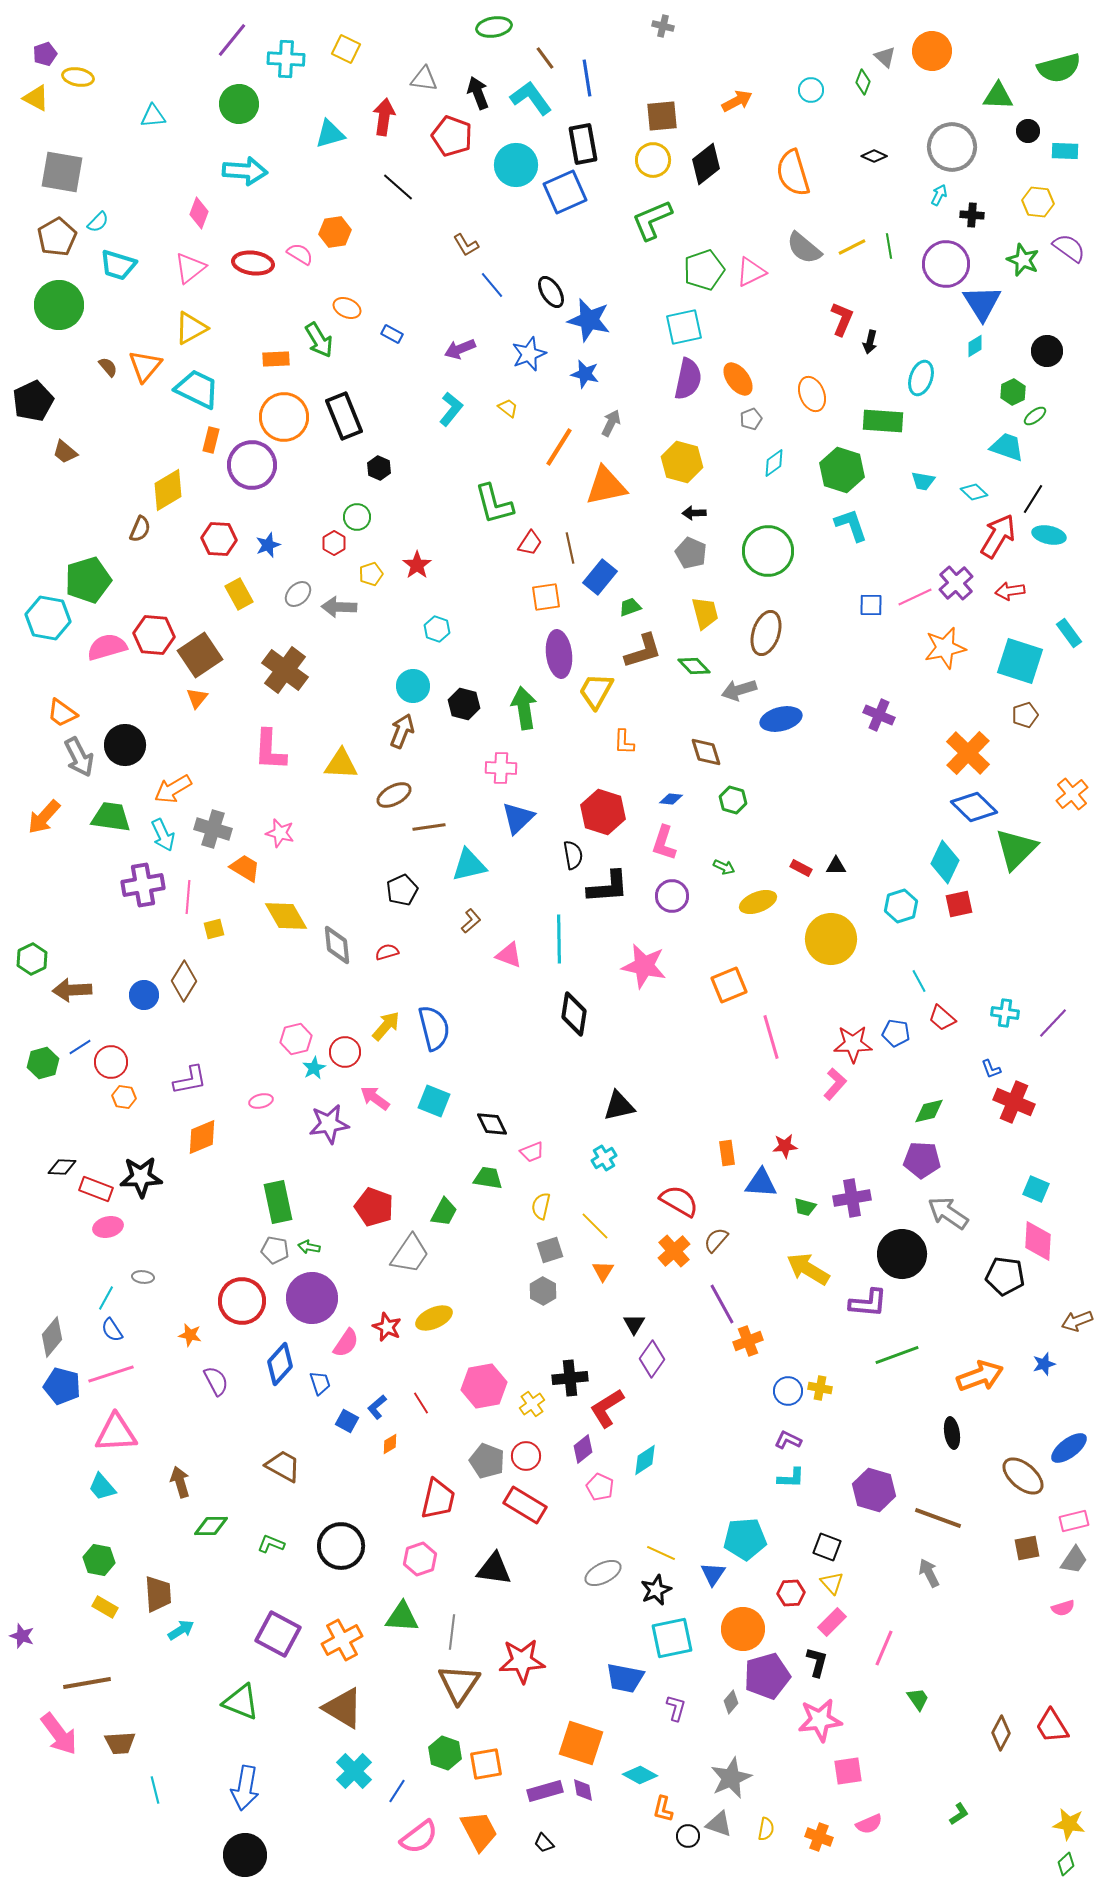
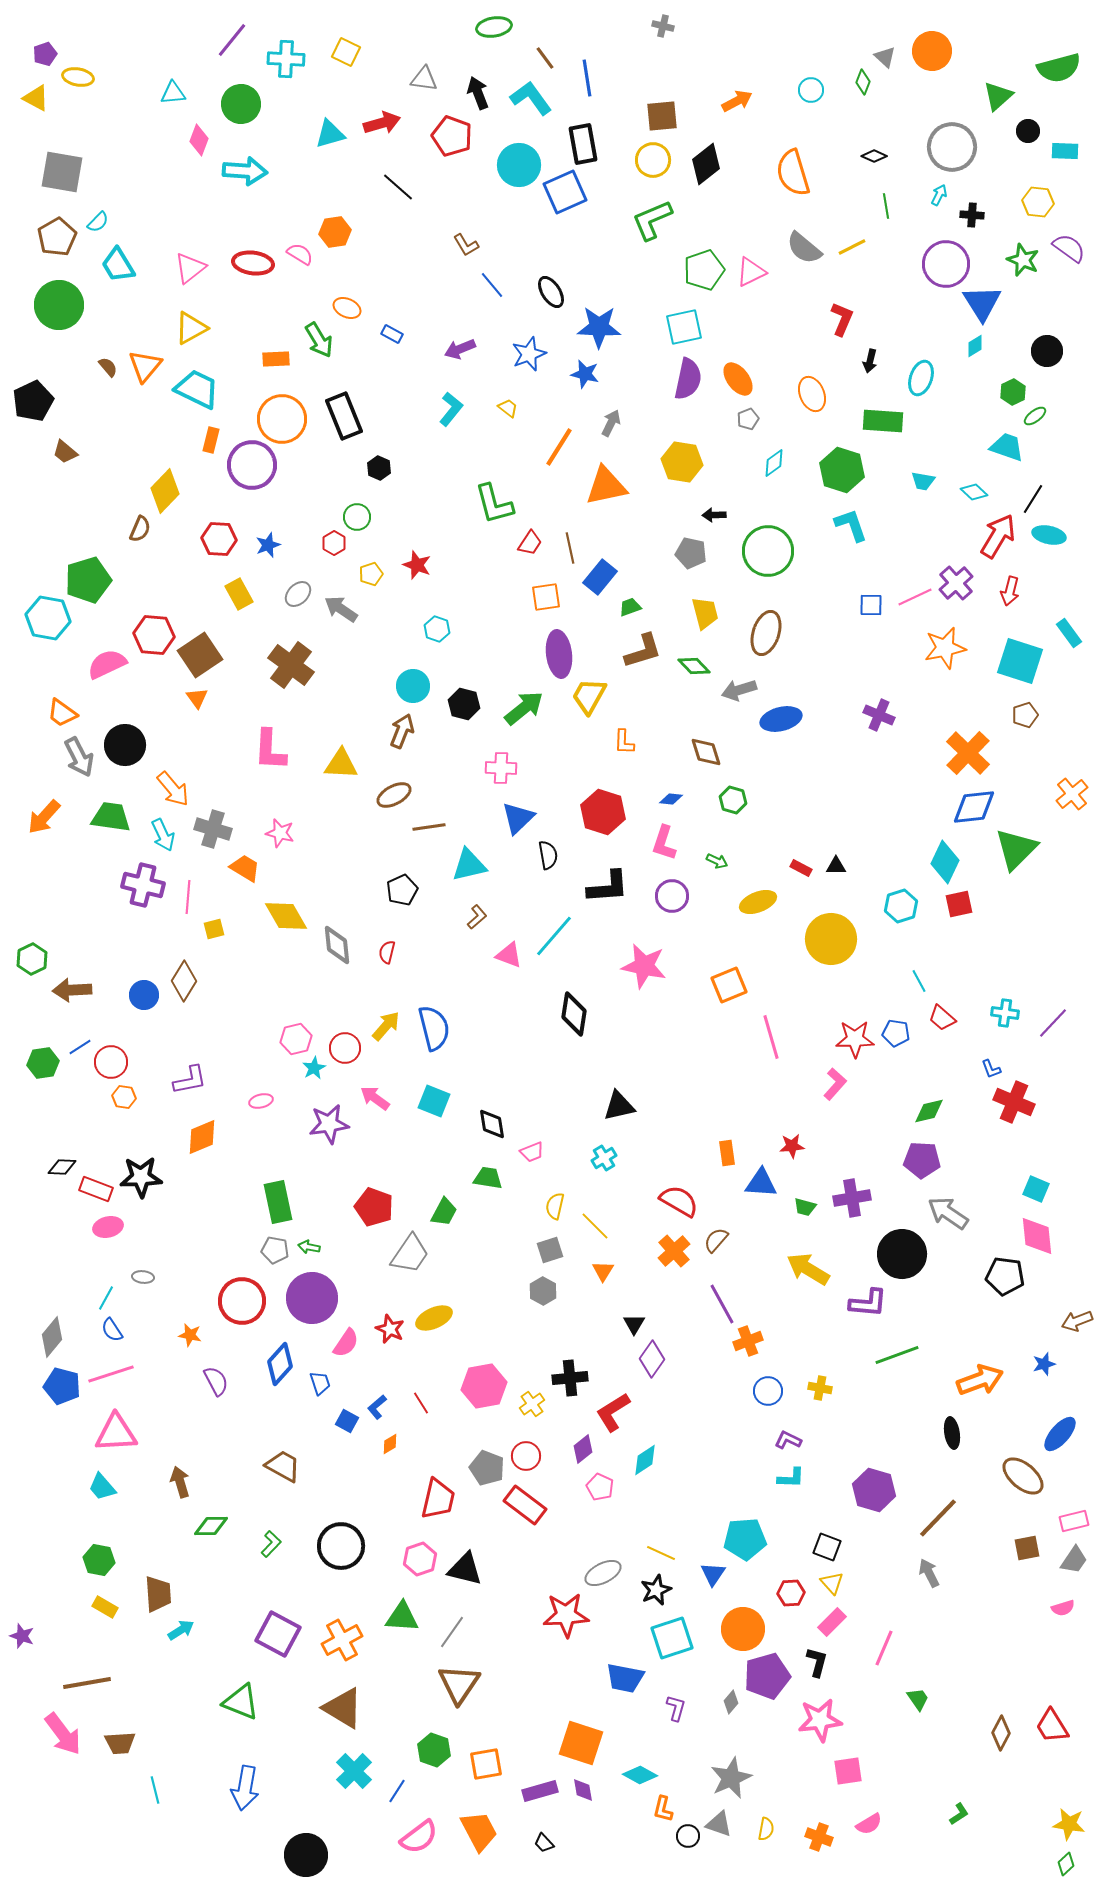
yellow square at (346, 49): moved 3 px down
green triangle at (998, 96): rotated 44 degrees counterclockwise
green circle at (239, 104): moved 2 px right
cyan triangle at (153, 116): moved 20 px right, 23 px up
red arrow at (384, 117): moved 2 px left, 6 px down; rotated 66 degrees clockwise
cyan circle at (516, 165): moved 3 px right
pink diamond at (199, 213): moved 73 px up
green line at (889, 246): moved 3 px left, 40 px up
cyan trapezoid at (118, 265): rotated 42 degrees clockwise
blue star at (589, 320): moved 10 px right, 7 px down; rotated 12 degrees counterclockwise
black arrow at (870, 342): moved 19 px down
orange circle at (284, 417): moved 2 px left, 2 px down
gray pentagon at (751, 419): moved 3 px left
yellow hexagon at (682, 462): rotated 6 degrees counterclockwise
yellow diamond at (168, 490): moved 3 px left, 1 px down; rotated 15 degrees counterclockwise
black arrow at (694, 513): moved 20 px right, 2 px down
gray pentagon at (691, 553): rotated 12 degrees counterclockwise
red star at (417, 565): rotated 16 degrees counterclockwise
red arrow at (1010, 591): rotated 68 degrees counterclockwise
gray arrow at (339, 607): moved 2 px right, 2 px down; rotated 32 degrees clockwise
pink semicircle at (107, 647): moved 17 px down; rotated 9 degrees counterclockwise
brown cross at (285, 670): moved 6 px right, 5 px up
yellow trapezoid at (596, 691): moved 7 px left, 5 px down
orange triangle at (197, 698): rotated 15 degrees counterclockwise
green arrow at (524, 708): rotated 60 degrees clockwise
orange arrow at (173, 789): rotated 99 degrees counterclockwise
blue diamond at (974, 807): rotated 51 degrees counterclockwise
black semicircle at (573, 855): moved 25 px left
green arrow at (724, 867): moved 7 px left, 6 px up
purple cross at (143, 885): rotated 24 degrees clockwise
brown L-shape at (471, 921): moved 6 px right, 4 px up
cyan line at (559, 939): moved 5 px left, 3 px up; rotated 42 degrees clockwise
red semicircle at (387, 952): rotated 60 degrees counterclockwise
red star at (853, 1044): moved 2 px right, 5 px up
red circle at (345, 1052): moved 4 px up
green hexagon at (43, 1063): rotated 8 degrees clockwise
black diamond at (492, 1124): rotated 16 degrees clockwise
red star at (785, 1146): moved 7 px right
yellow semicircle at (541, 1206): moved 14 px right
pink diamond at (1038, 1241): moved 1 px left, 5 px up; rotated 9 degrees counterclockwise
red star at (387, 1327): moved 3 px right, 2 px down
orange arrow at (980, 1376): moved 4 px down
blue circle at (788, 1391): moved 20 px left
red L-shape at (607, 1408): moved 6 px right, 4 px down
blue ellipse at (1069, 1448): moved 9 px left, 14 px up; rotated 12 degrees counterclockwise
gray pentagon at (487, 1461): moved 7 px down
red rectangle at (525, 1505): rotated 6 degrees clockwise
brown line at (938, 1518): rotated 66 degrees counterclockwise
green L-shape at (271, 1544): rotated 112 degrees clockwise
black triangle at (494, 1569): moved 29 px left; rotated 6 degrees clockwise
gray line at (452, 1632): rotated 28 degrees clockwise
cyan square at (672, 1638): rotated 6 degrees counterclockwise
red star at (522, 1661): moved 44 px right, 46 px up
pink arrow at (59, 1734): moved 4 px right
green hexagon at (445, 1753): moved 11 px left, 3 px up
purple rectangle at (545, 1791): moved 5 px left
pink semicircle at (869, 1824): rotated 8 degrees counterclockwise
black circle at (245, 1855): moved 61 px right
